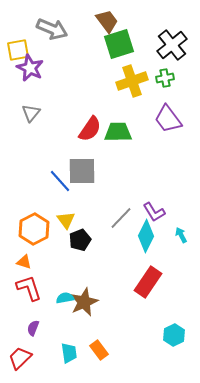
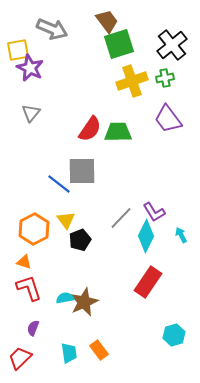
blue line: moved 1 px left, 3 px down; rotated 10 degrees counterclockwise
cyan hexagon: rotated 10 degrees clockwise
